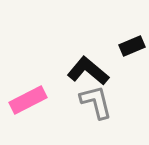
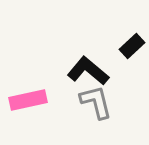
black rectangle: rotated 20 degrees counterclockwise
pink rectangle: rotated 15 degrees clockwise
